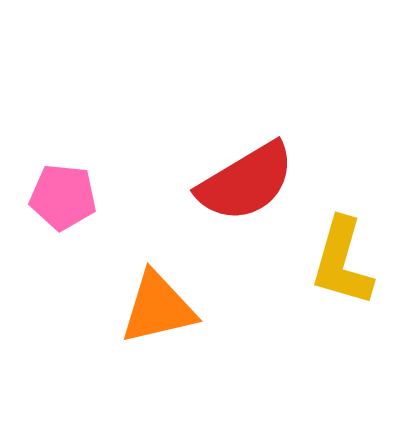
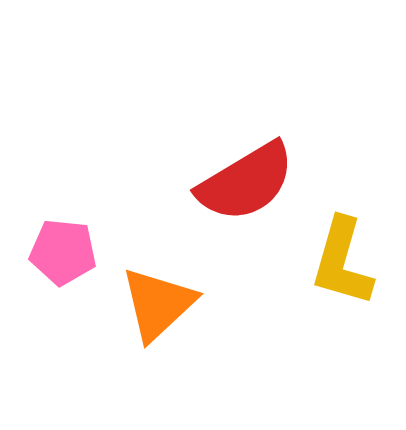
pink pentagon: moved 55 px down
orange triangle: moved 4 px up; rotated 30 degrees counterclockwise
